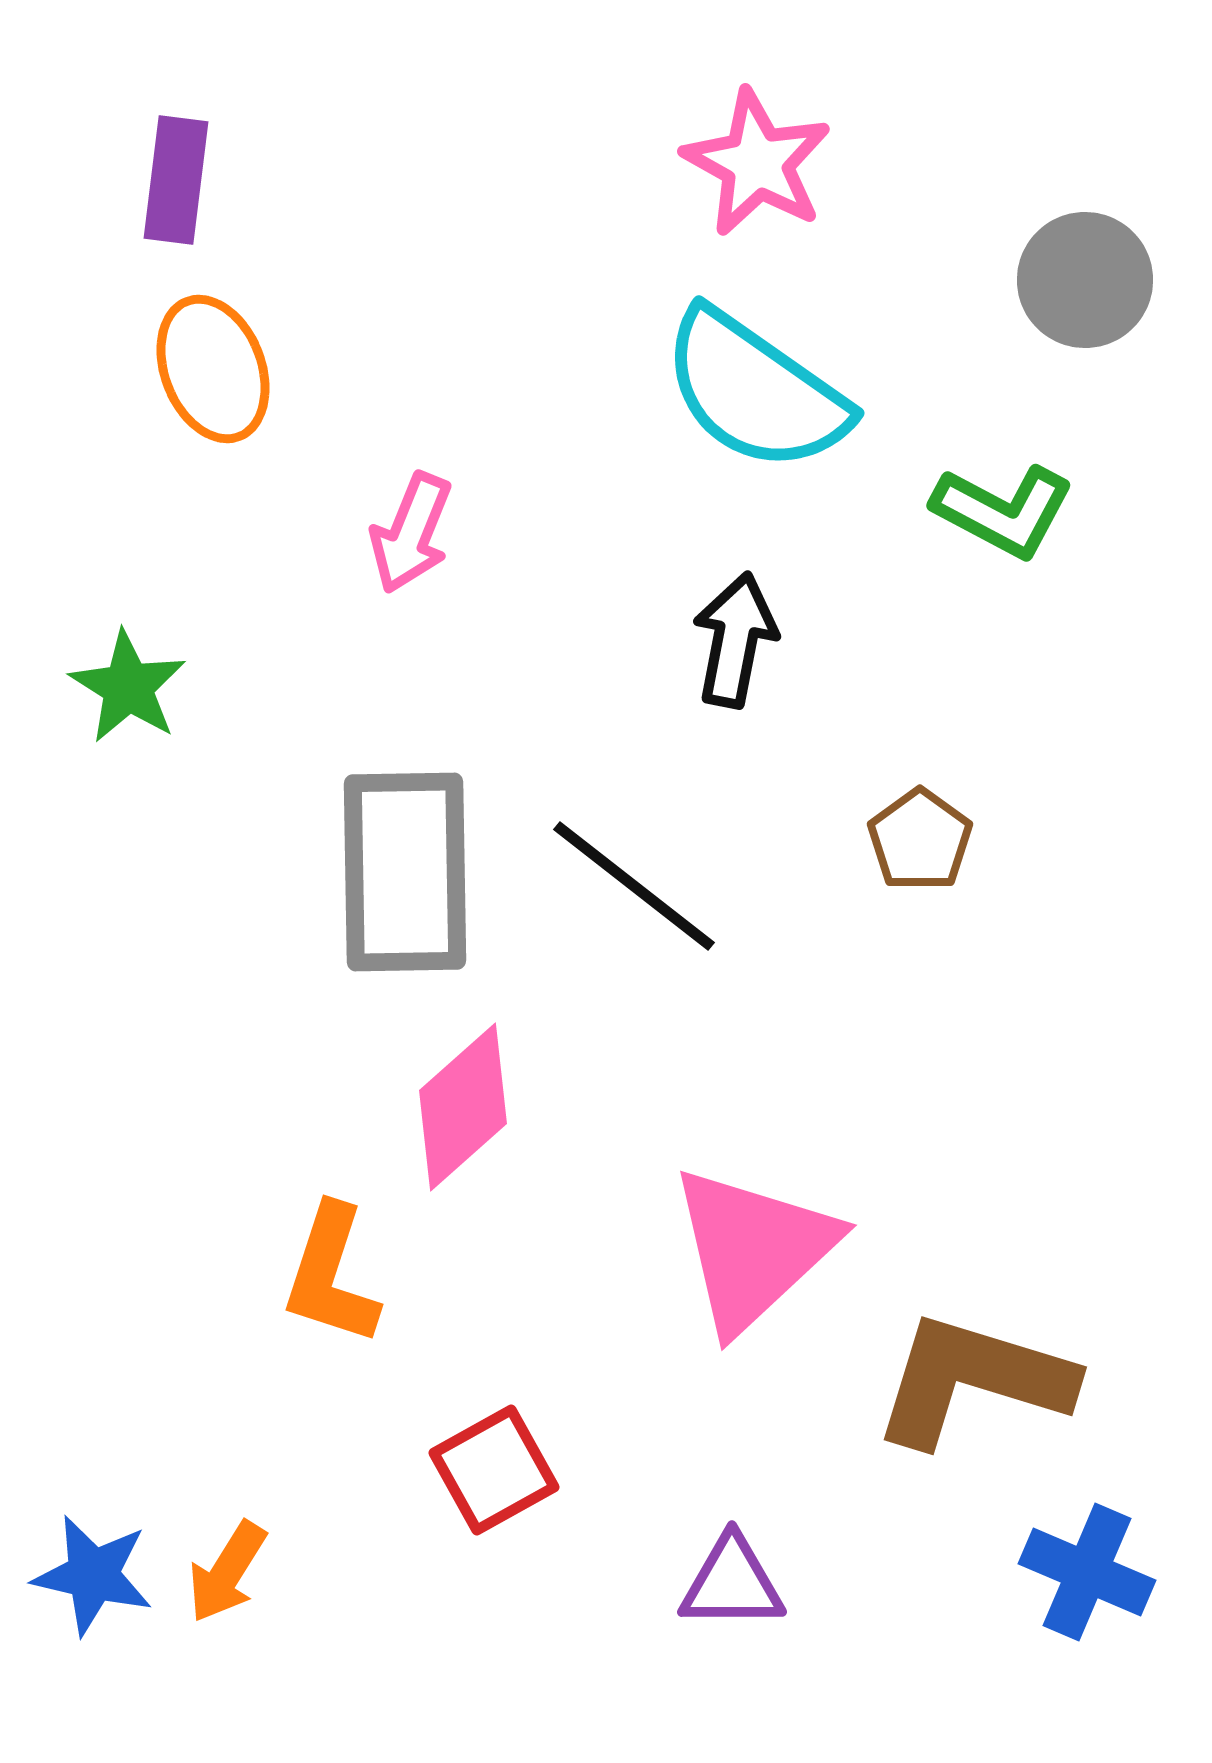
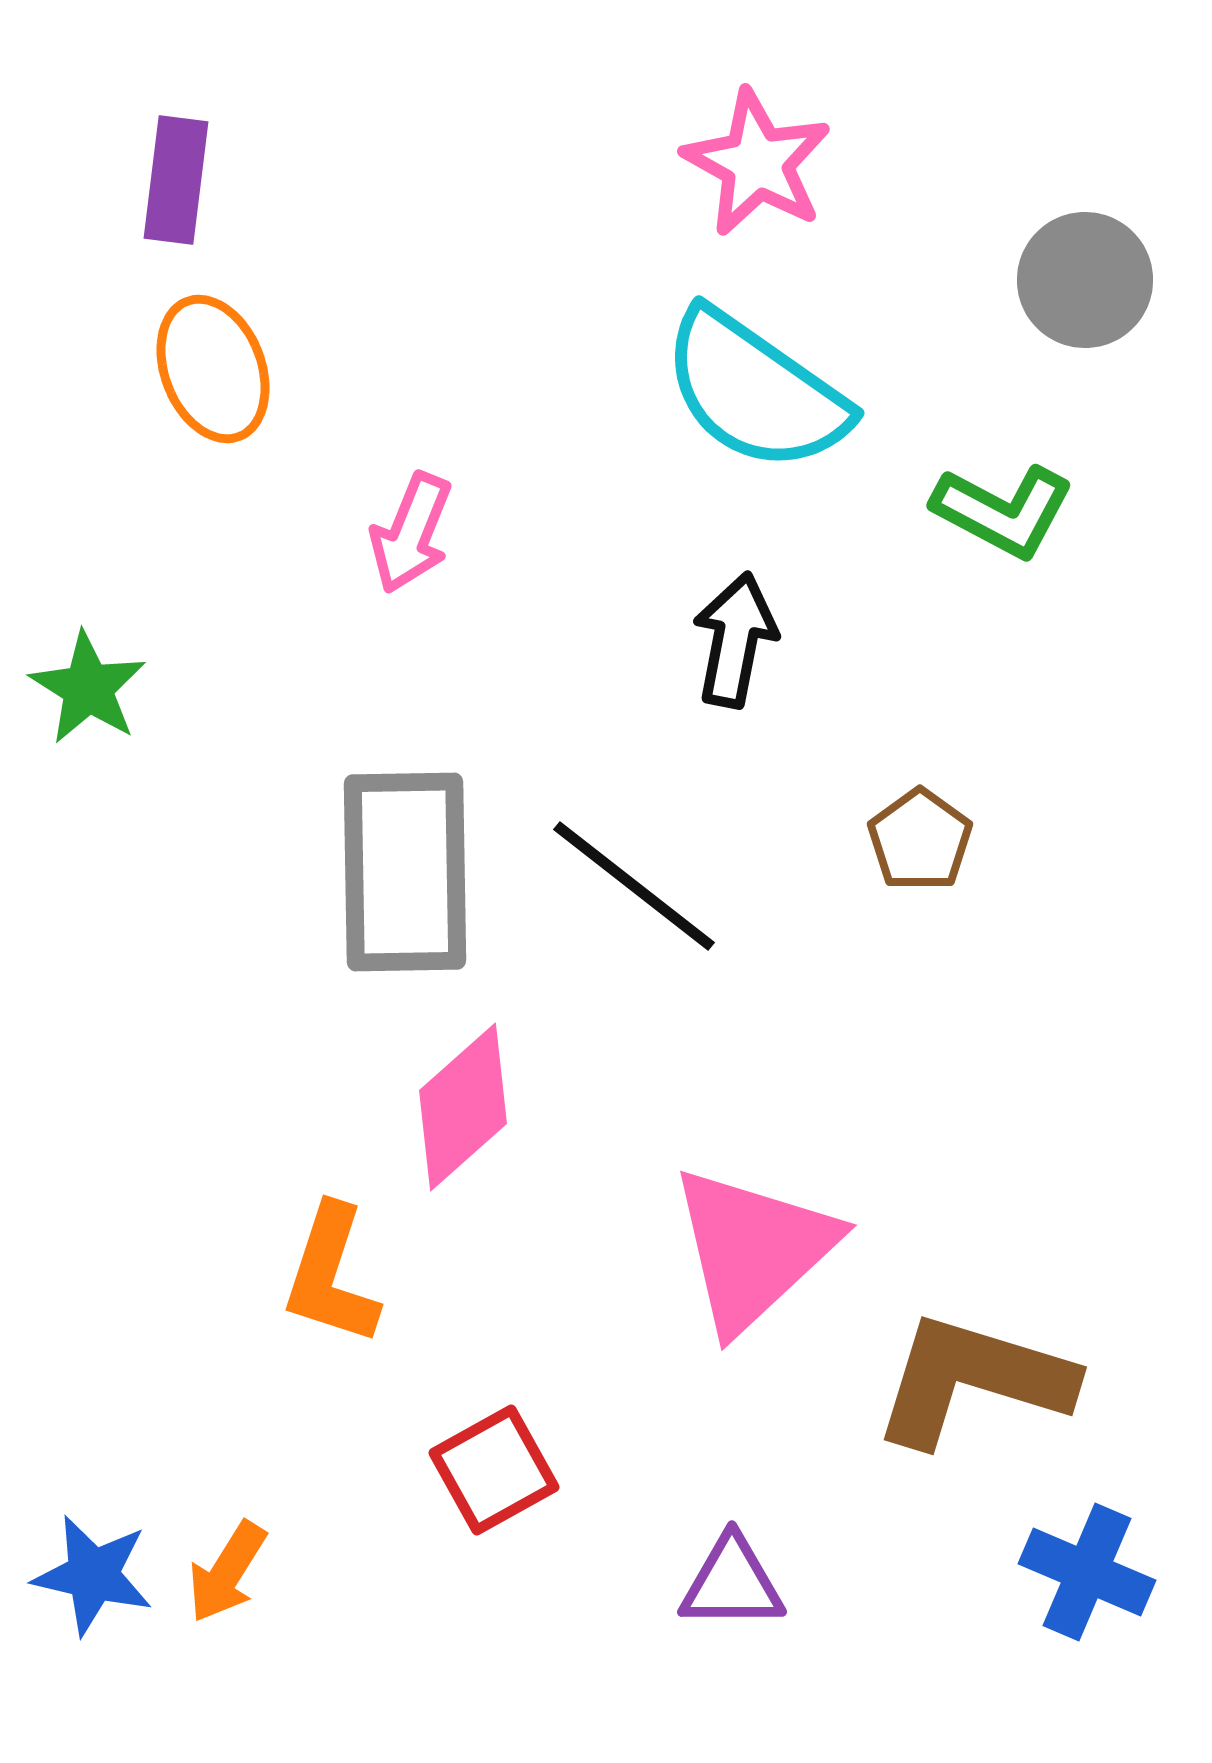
green star: moved 40 px left, 1 px down
